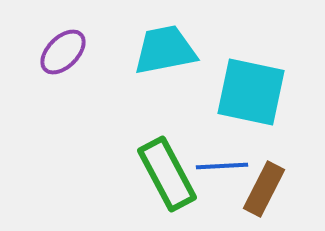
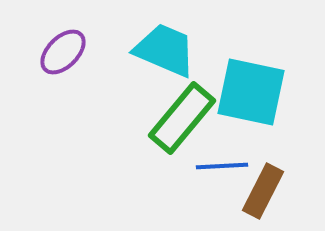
cyan trapezoid: rotated 34 degrees clockwise
green rectangle: moved 15 px right, 56 px up; rotated 68 degrees clockwise
brown rectangle: moved 1 px left, 2 px down
